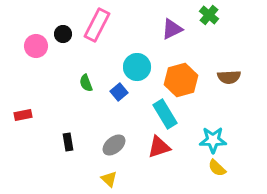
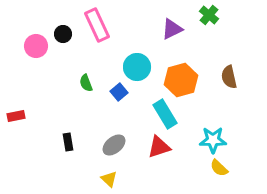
pink rectangle: rotated 52 degrees counterclockwise
brown semicircle: rotated 80 degrees clockwise
red rectangle: moved 7 px left, 1 px down
yellow semicircle: moved 2 px right
